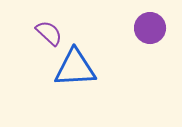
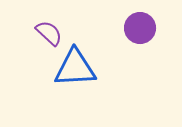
purple circle: moved 10 px left
